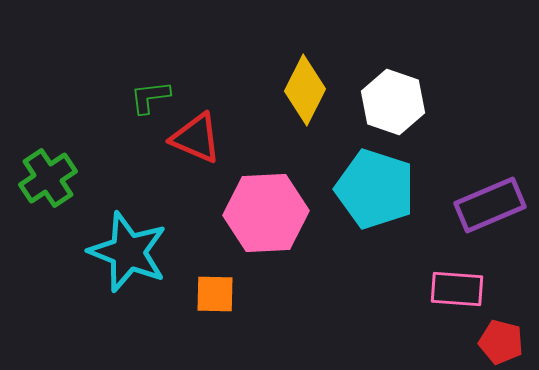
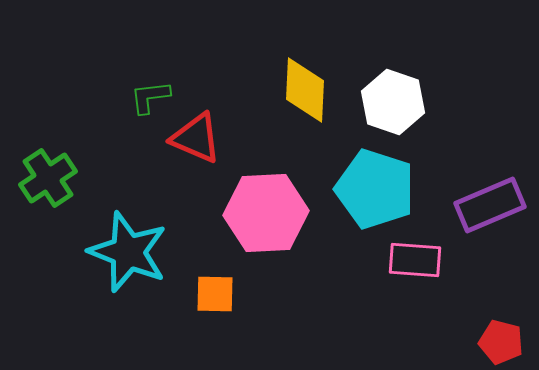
yellow diamond: rotated 24 degrees counterclockwise
pink rectangle: moved 42 px left, 29 px up
